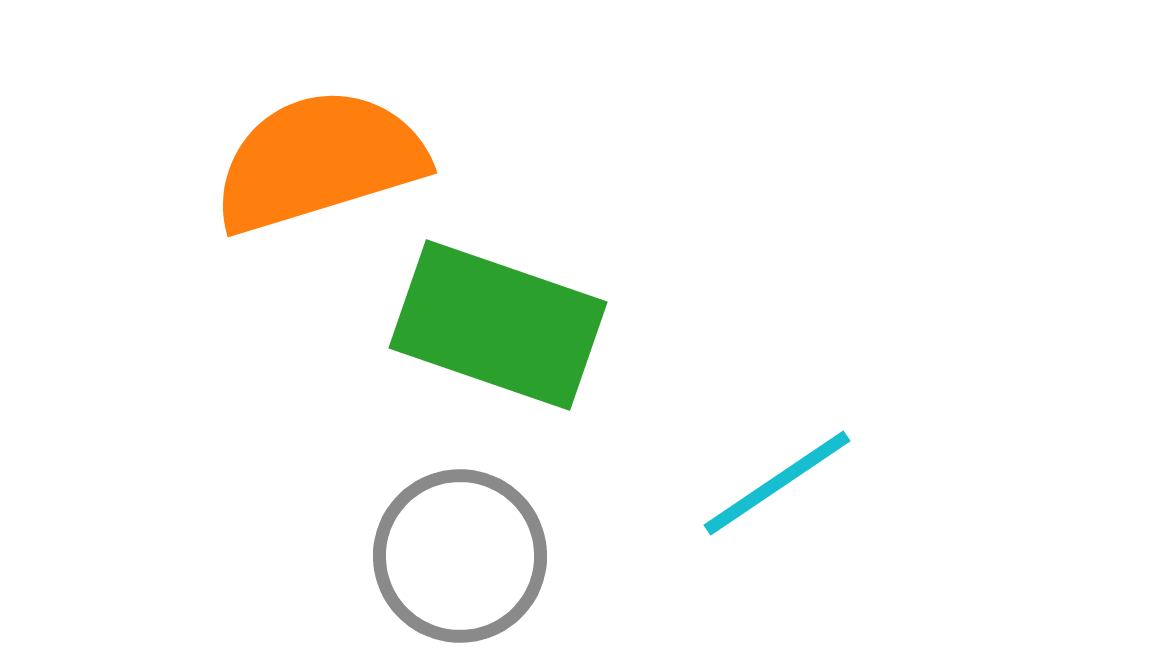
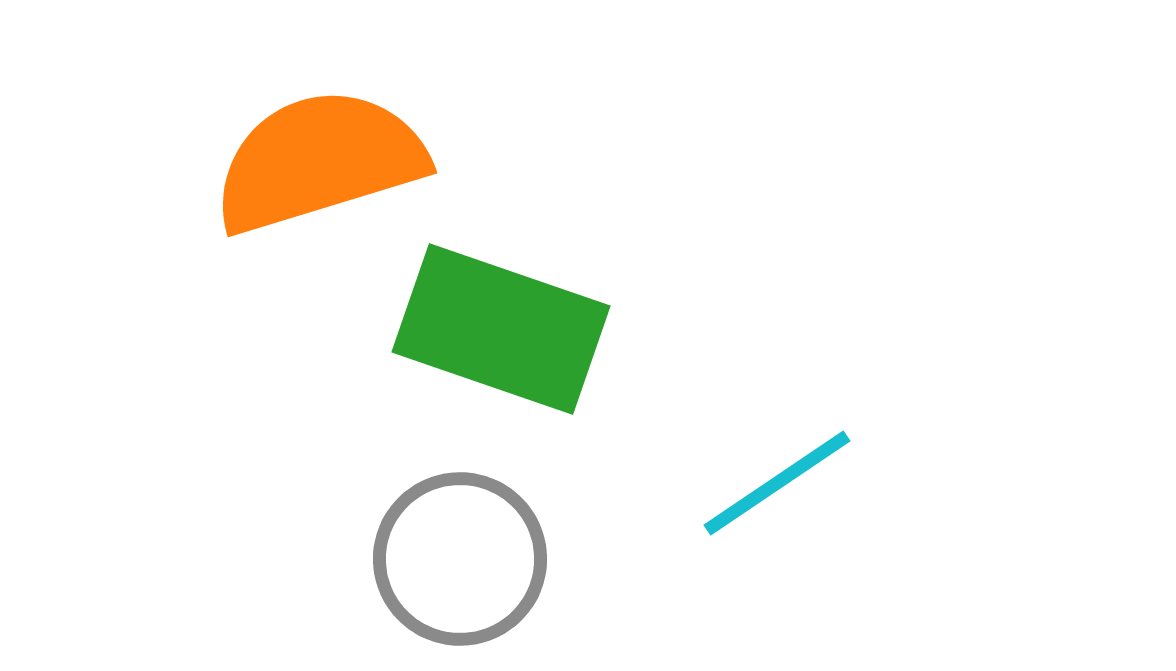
green rectangle: moved 3 px right, 4 px down
gray circle: moved 3 px down
